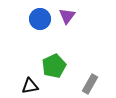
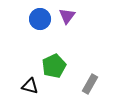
black triangle: rotated 24 degrees clockwise
